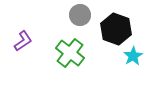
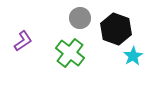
gray circle: moved 3 px down
